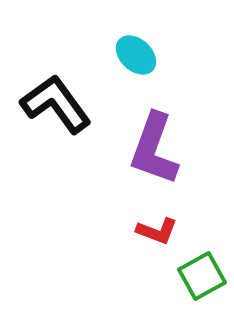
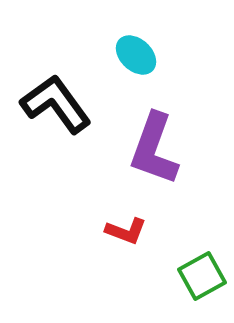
red L-shape: moved 31 px left
